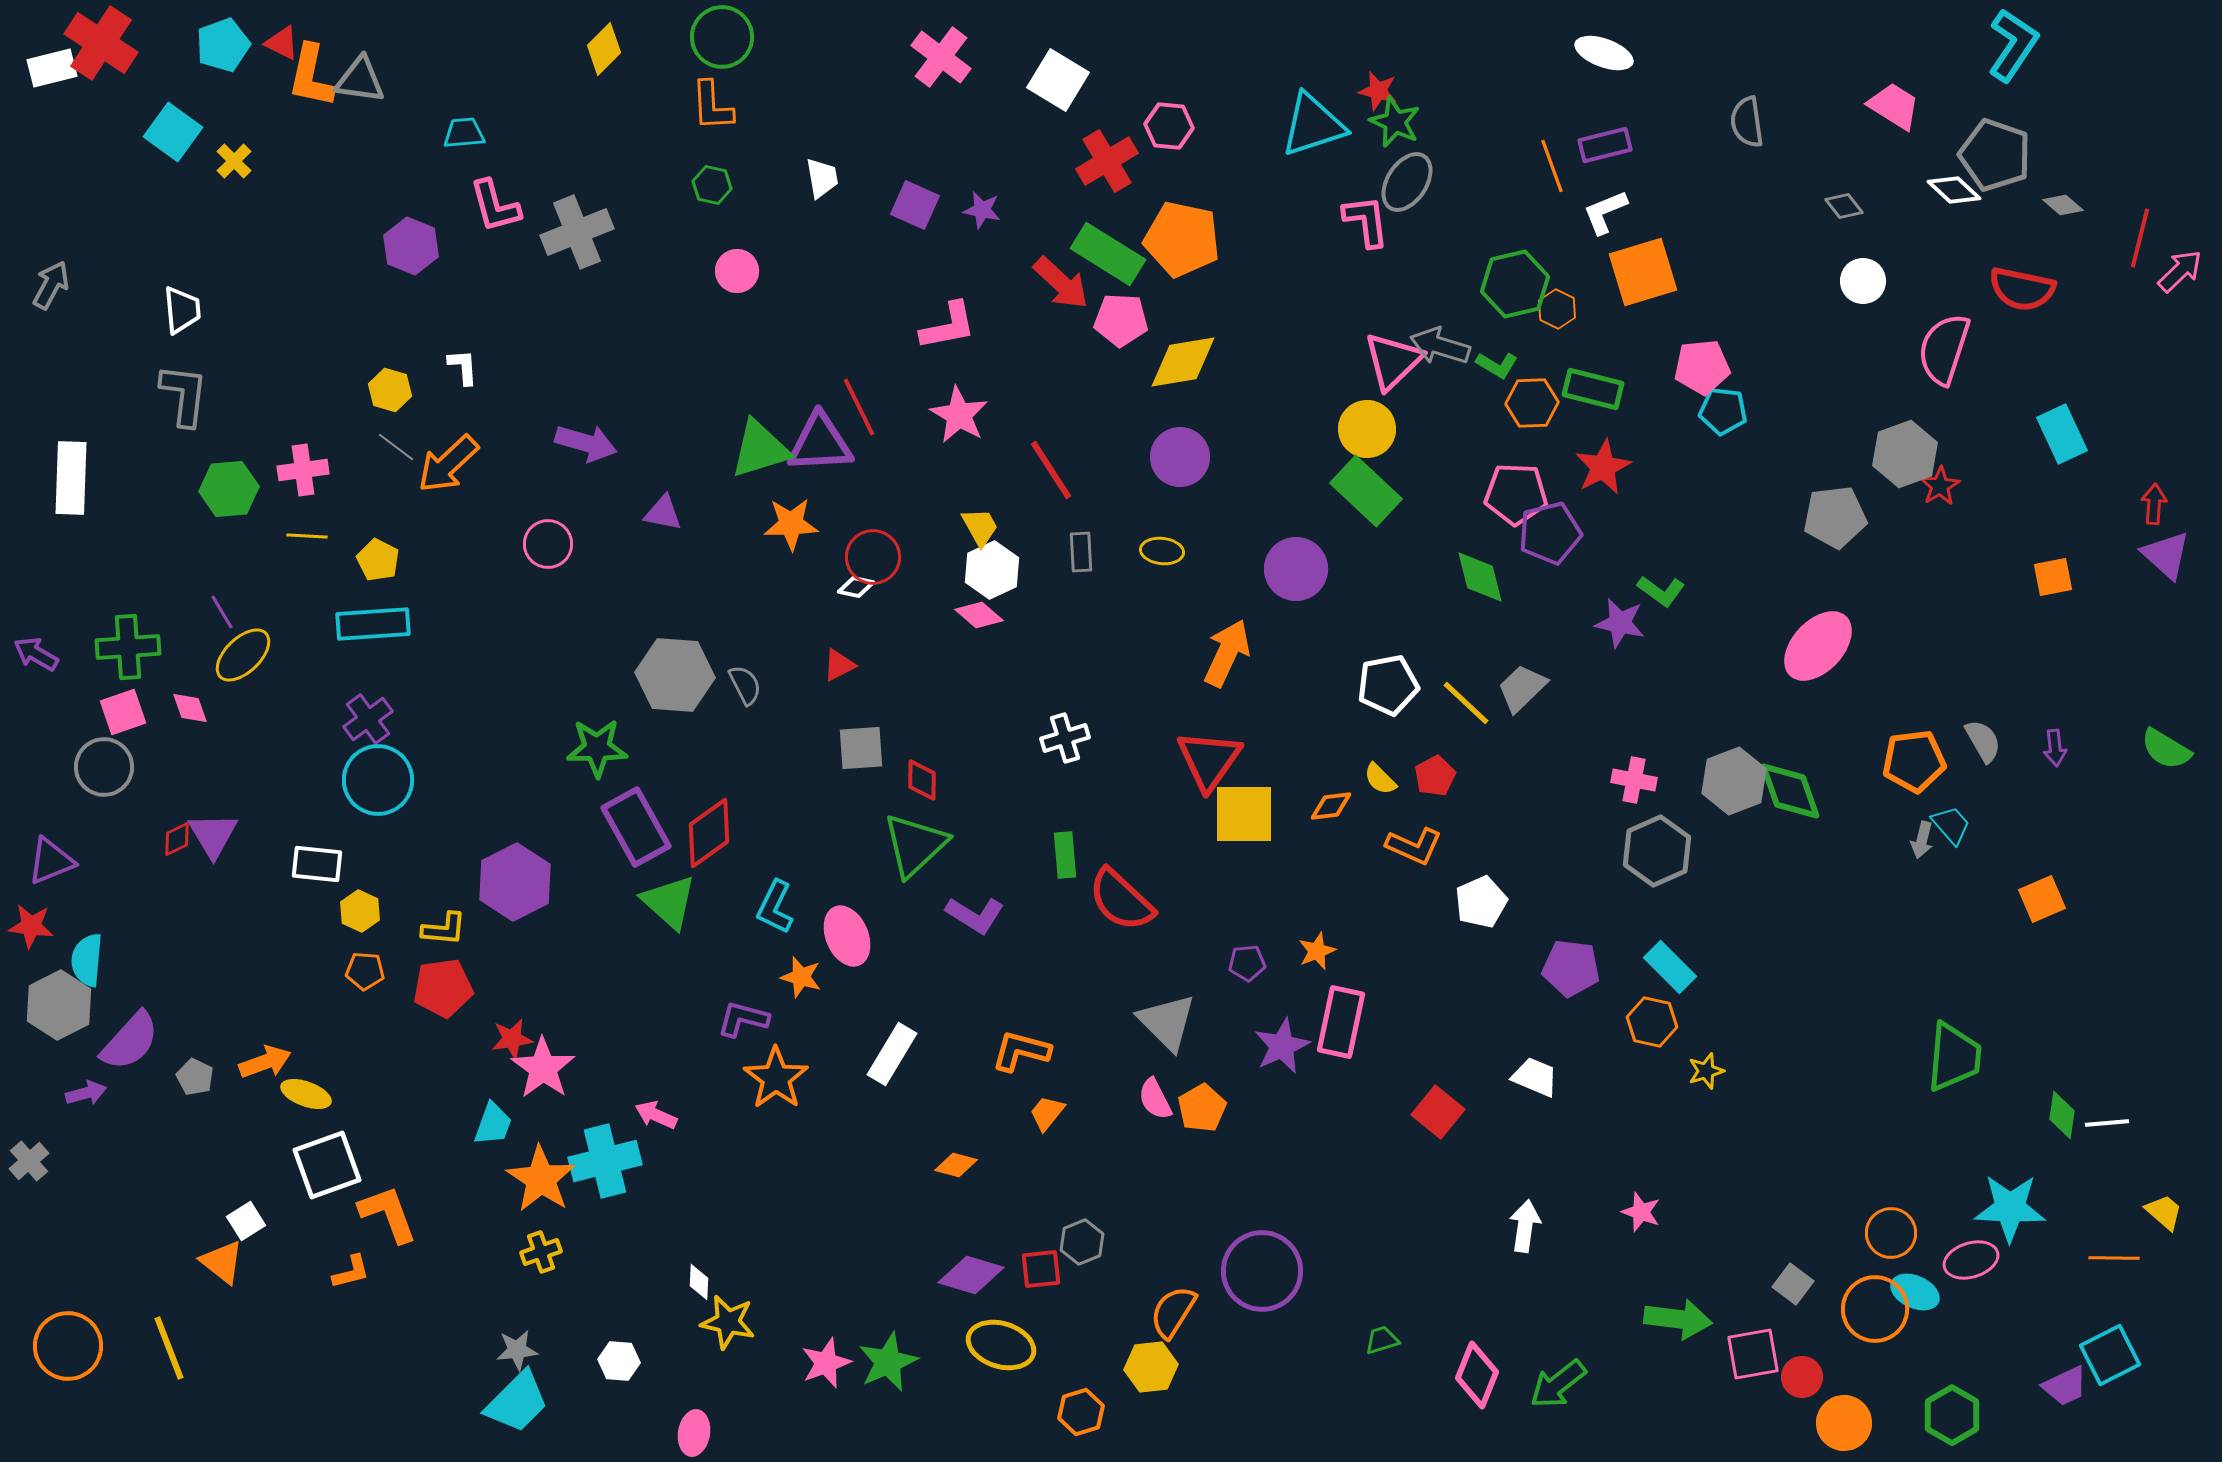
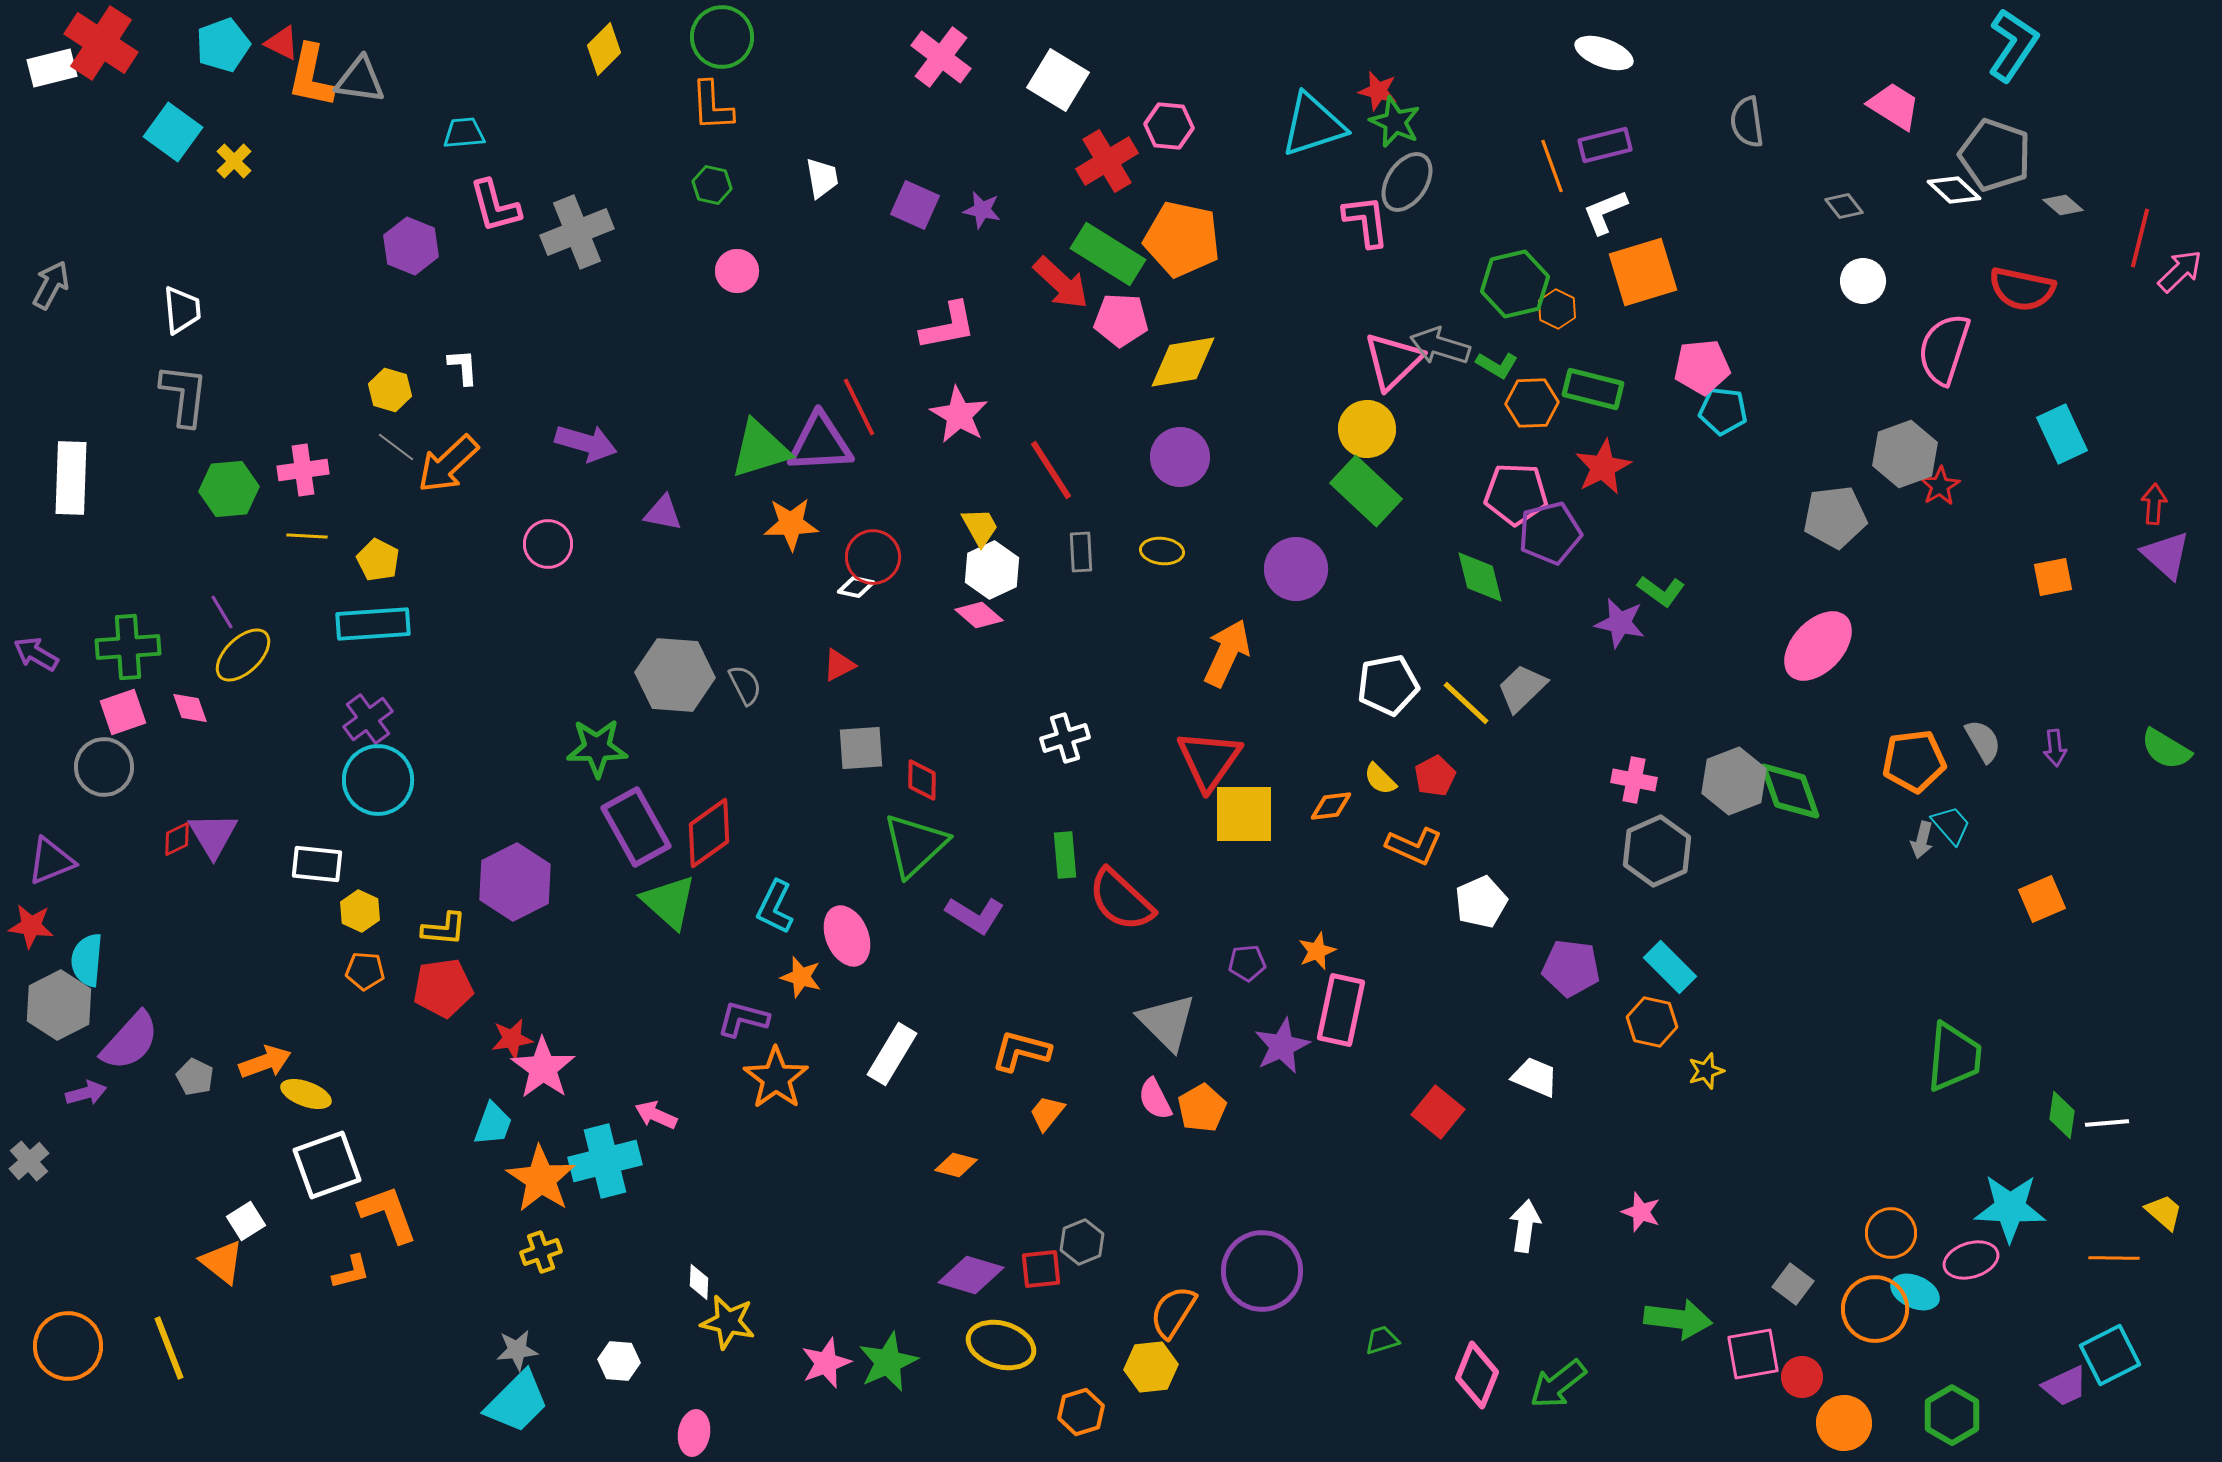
pink rectangle at (1341, 1022): moved 12 px up
